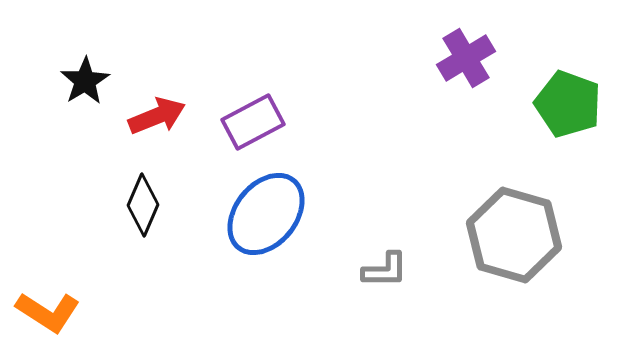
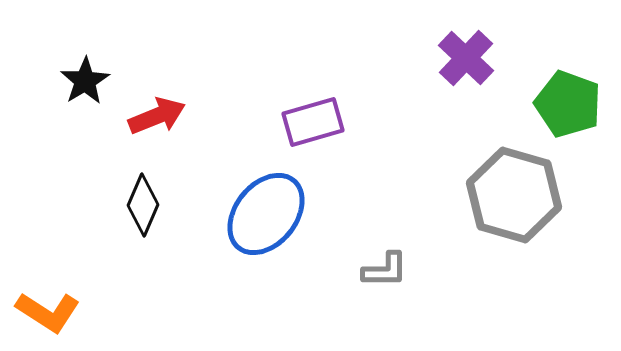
purple cross: rotated 16 degrees counterclockwise
purple rectangle: moved 60 px right; rotated 12 degrees clockwise
gray hexagon: moved 40 px up
